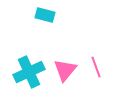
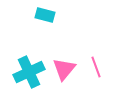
pink triangle: moved 1 px left, 1 px up
